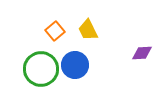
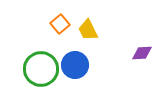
orange square: moved 5 px right, 7 px up
